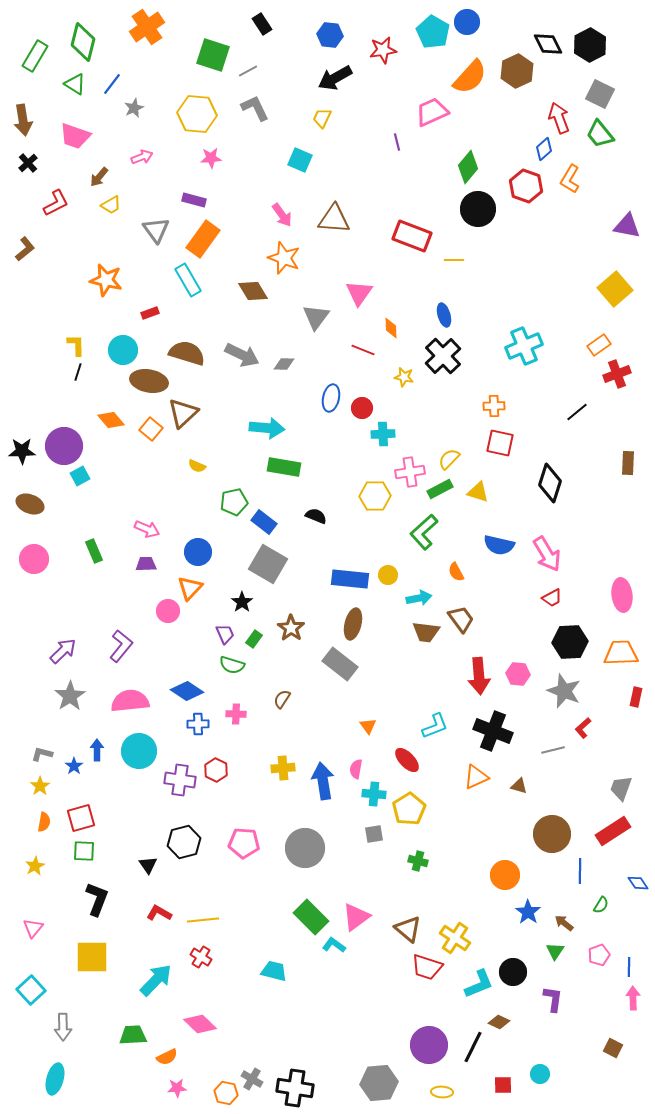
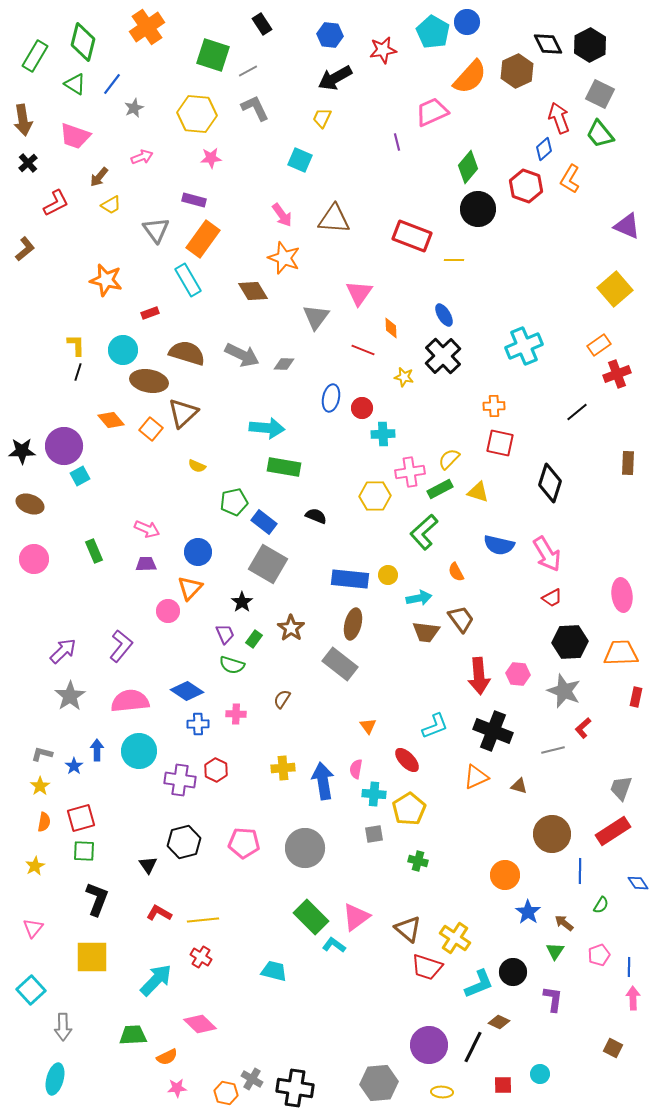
purple triangle at (627, 226): rotated 12 degrees clockwise
blue ellipse at (444, 315): rotated 15 degrees counterclockwise
